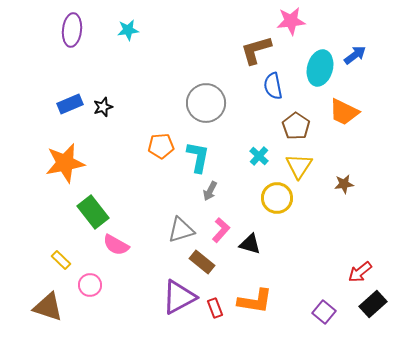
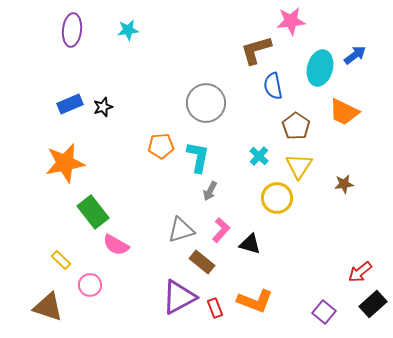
orange L-shape: rotated 12 degrees clockwise
